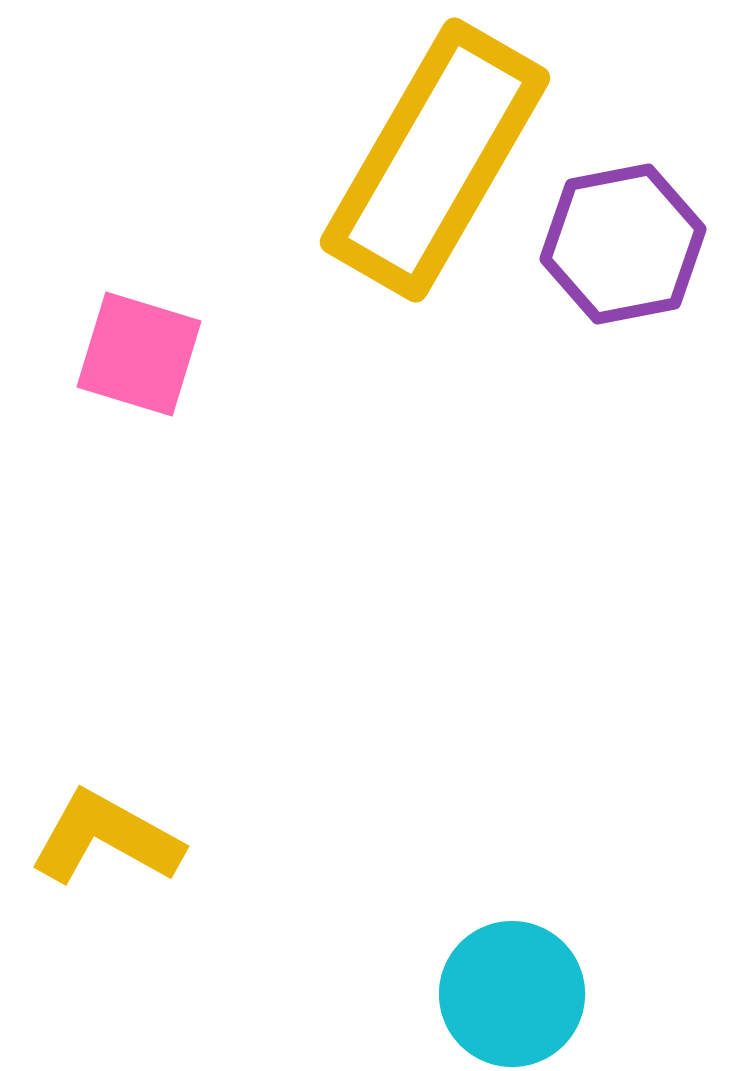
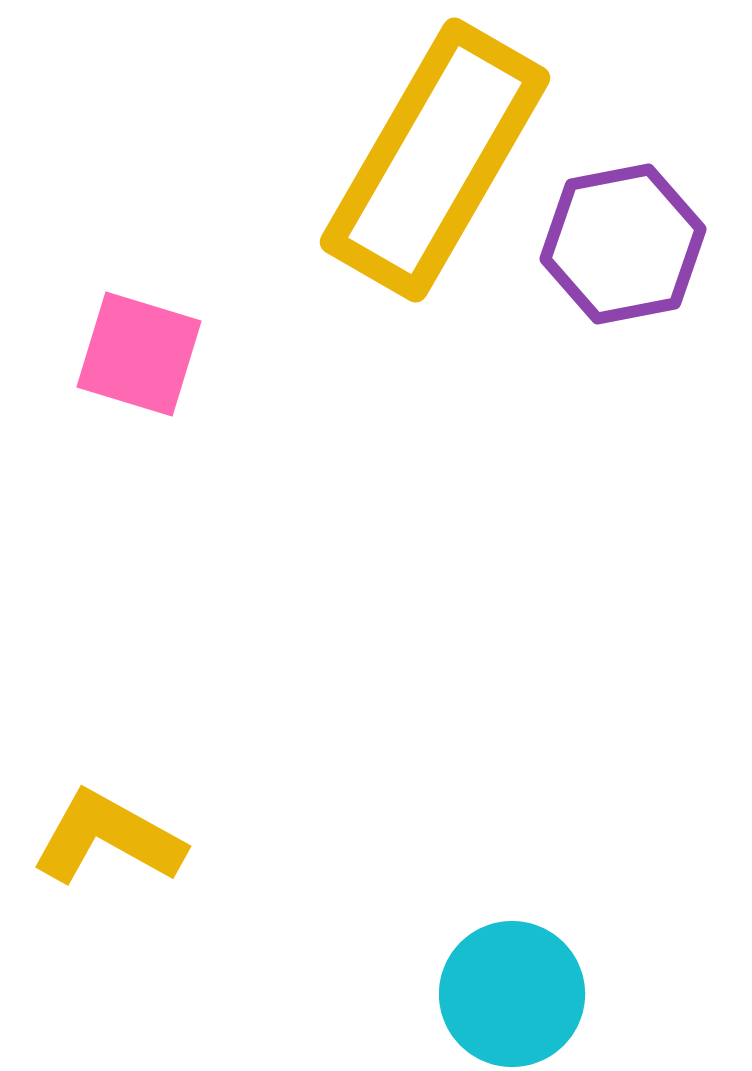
yellow L-shape: moved 2 px right
